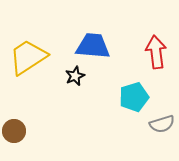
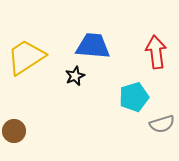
yellow trapezoid: moved 2 px left
